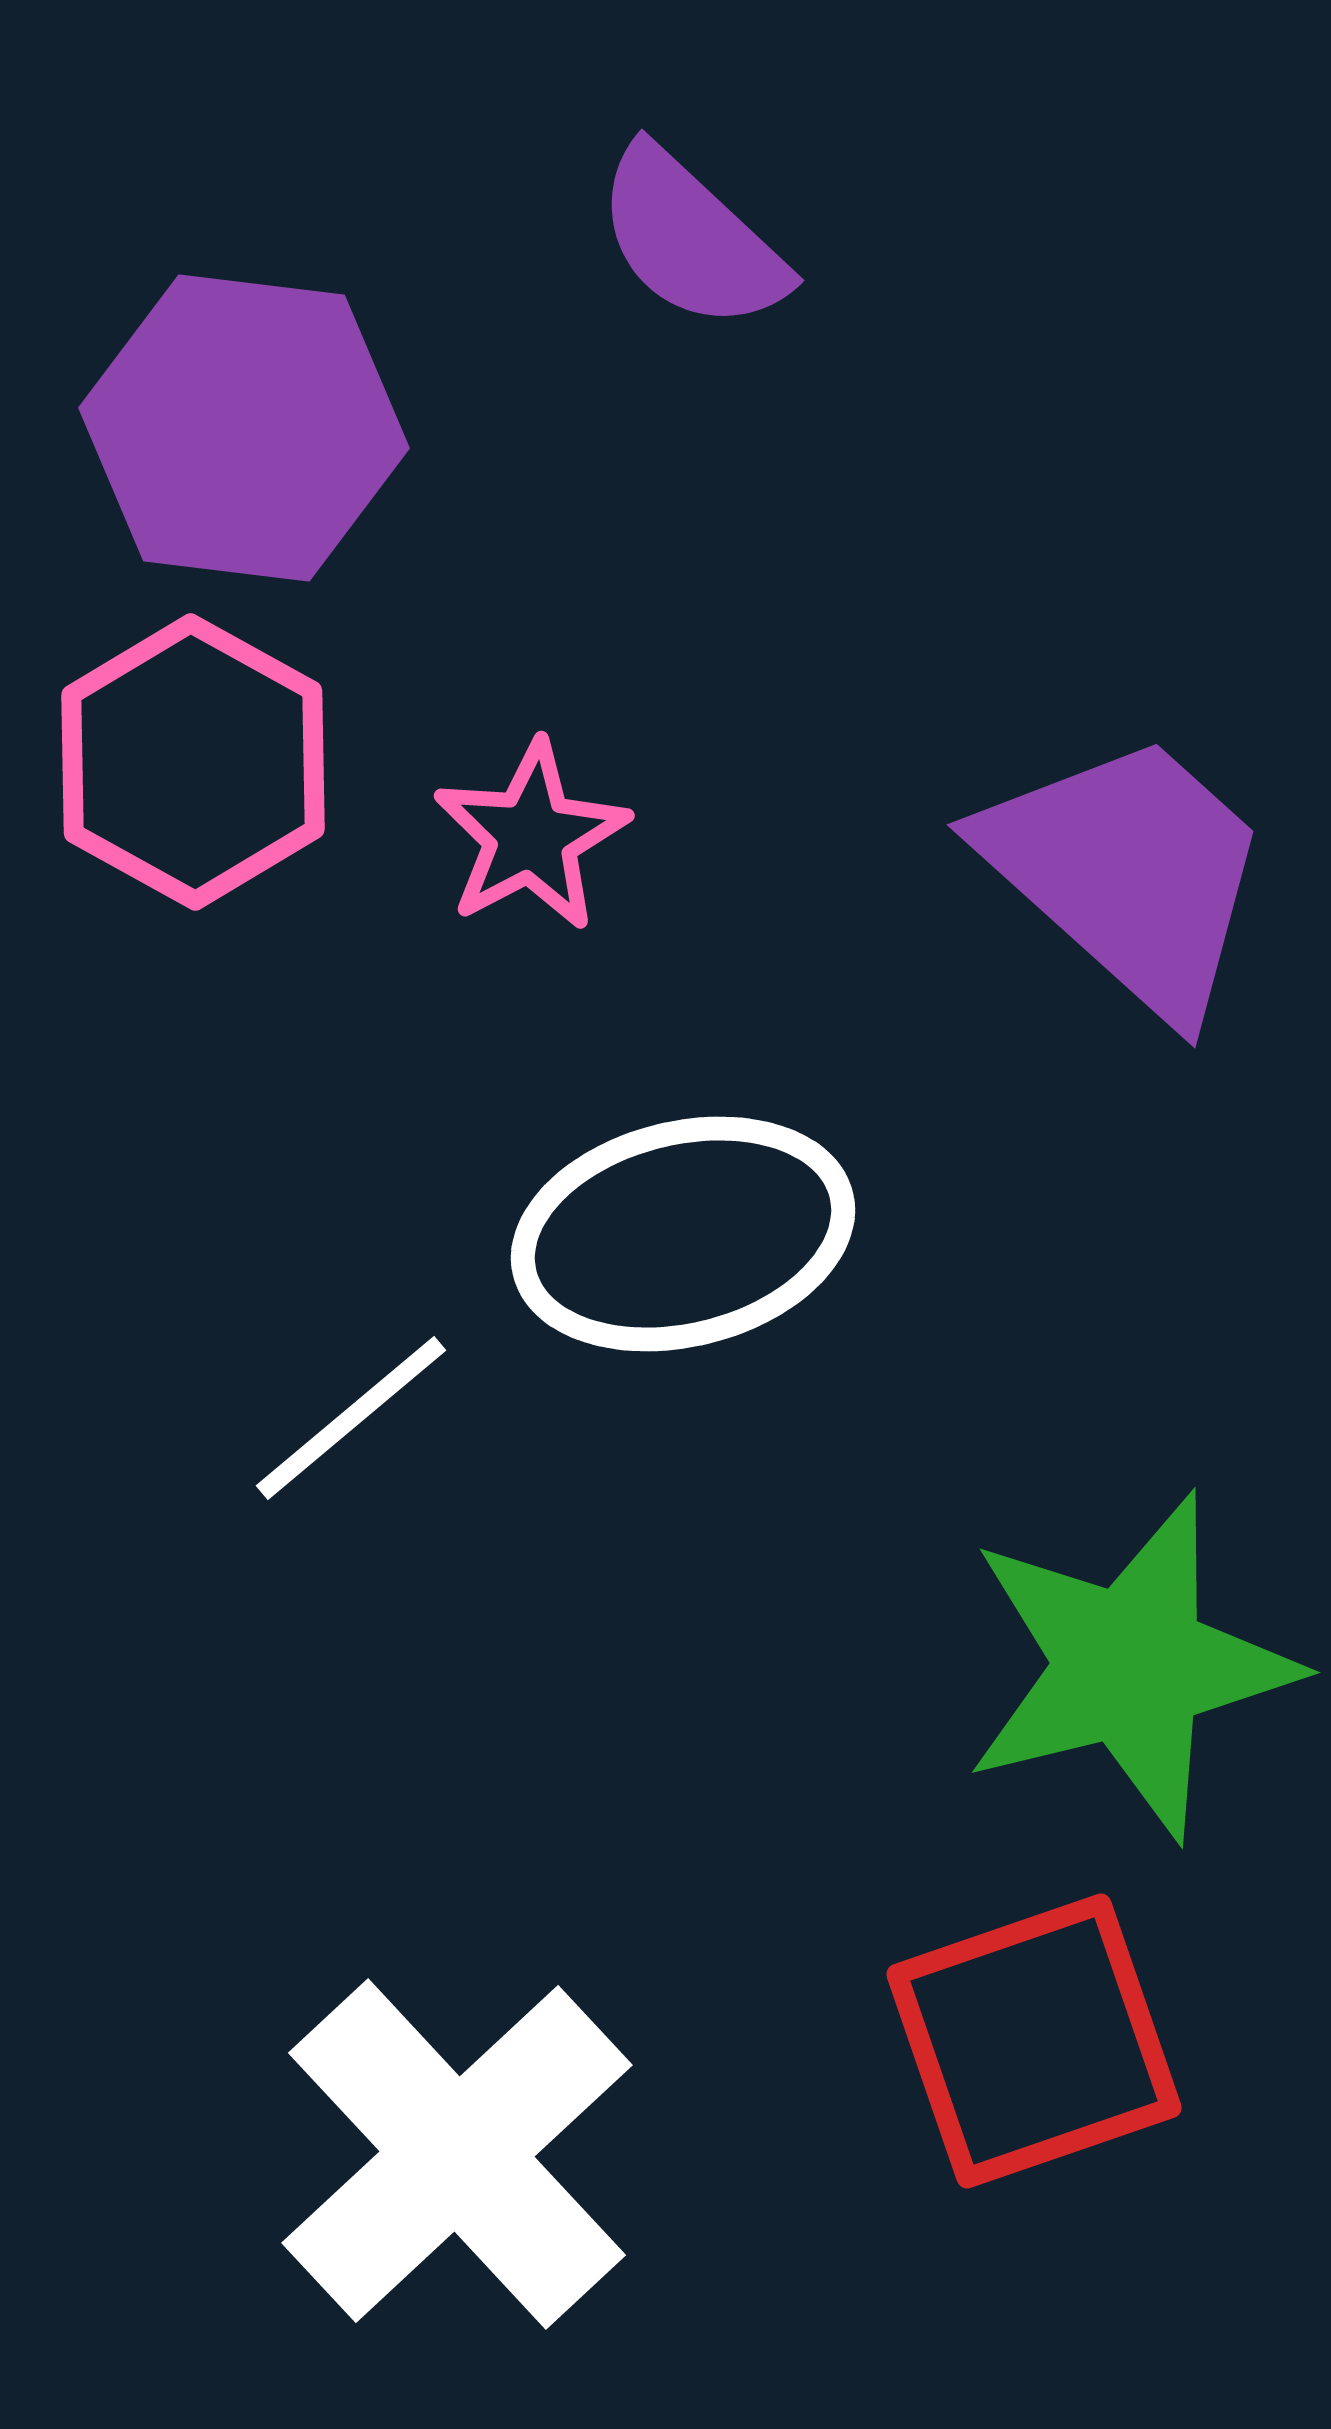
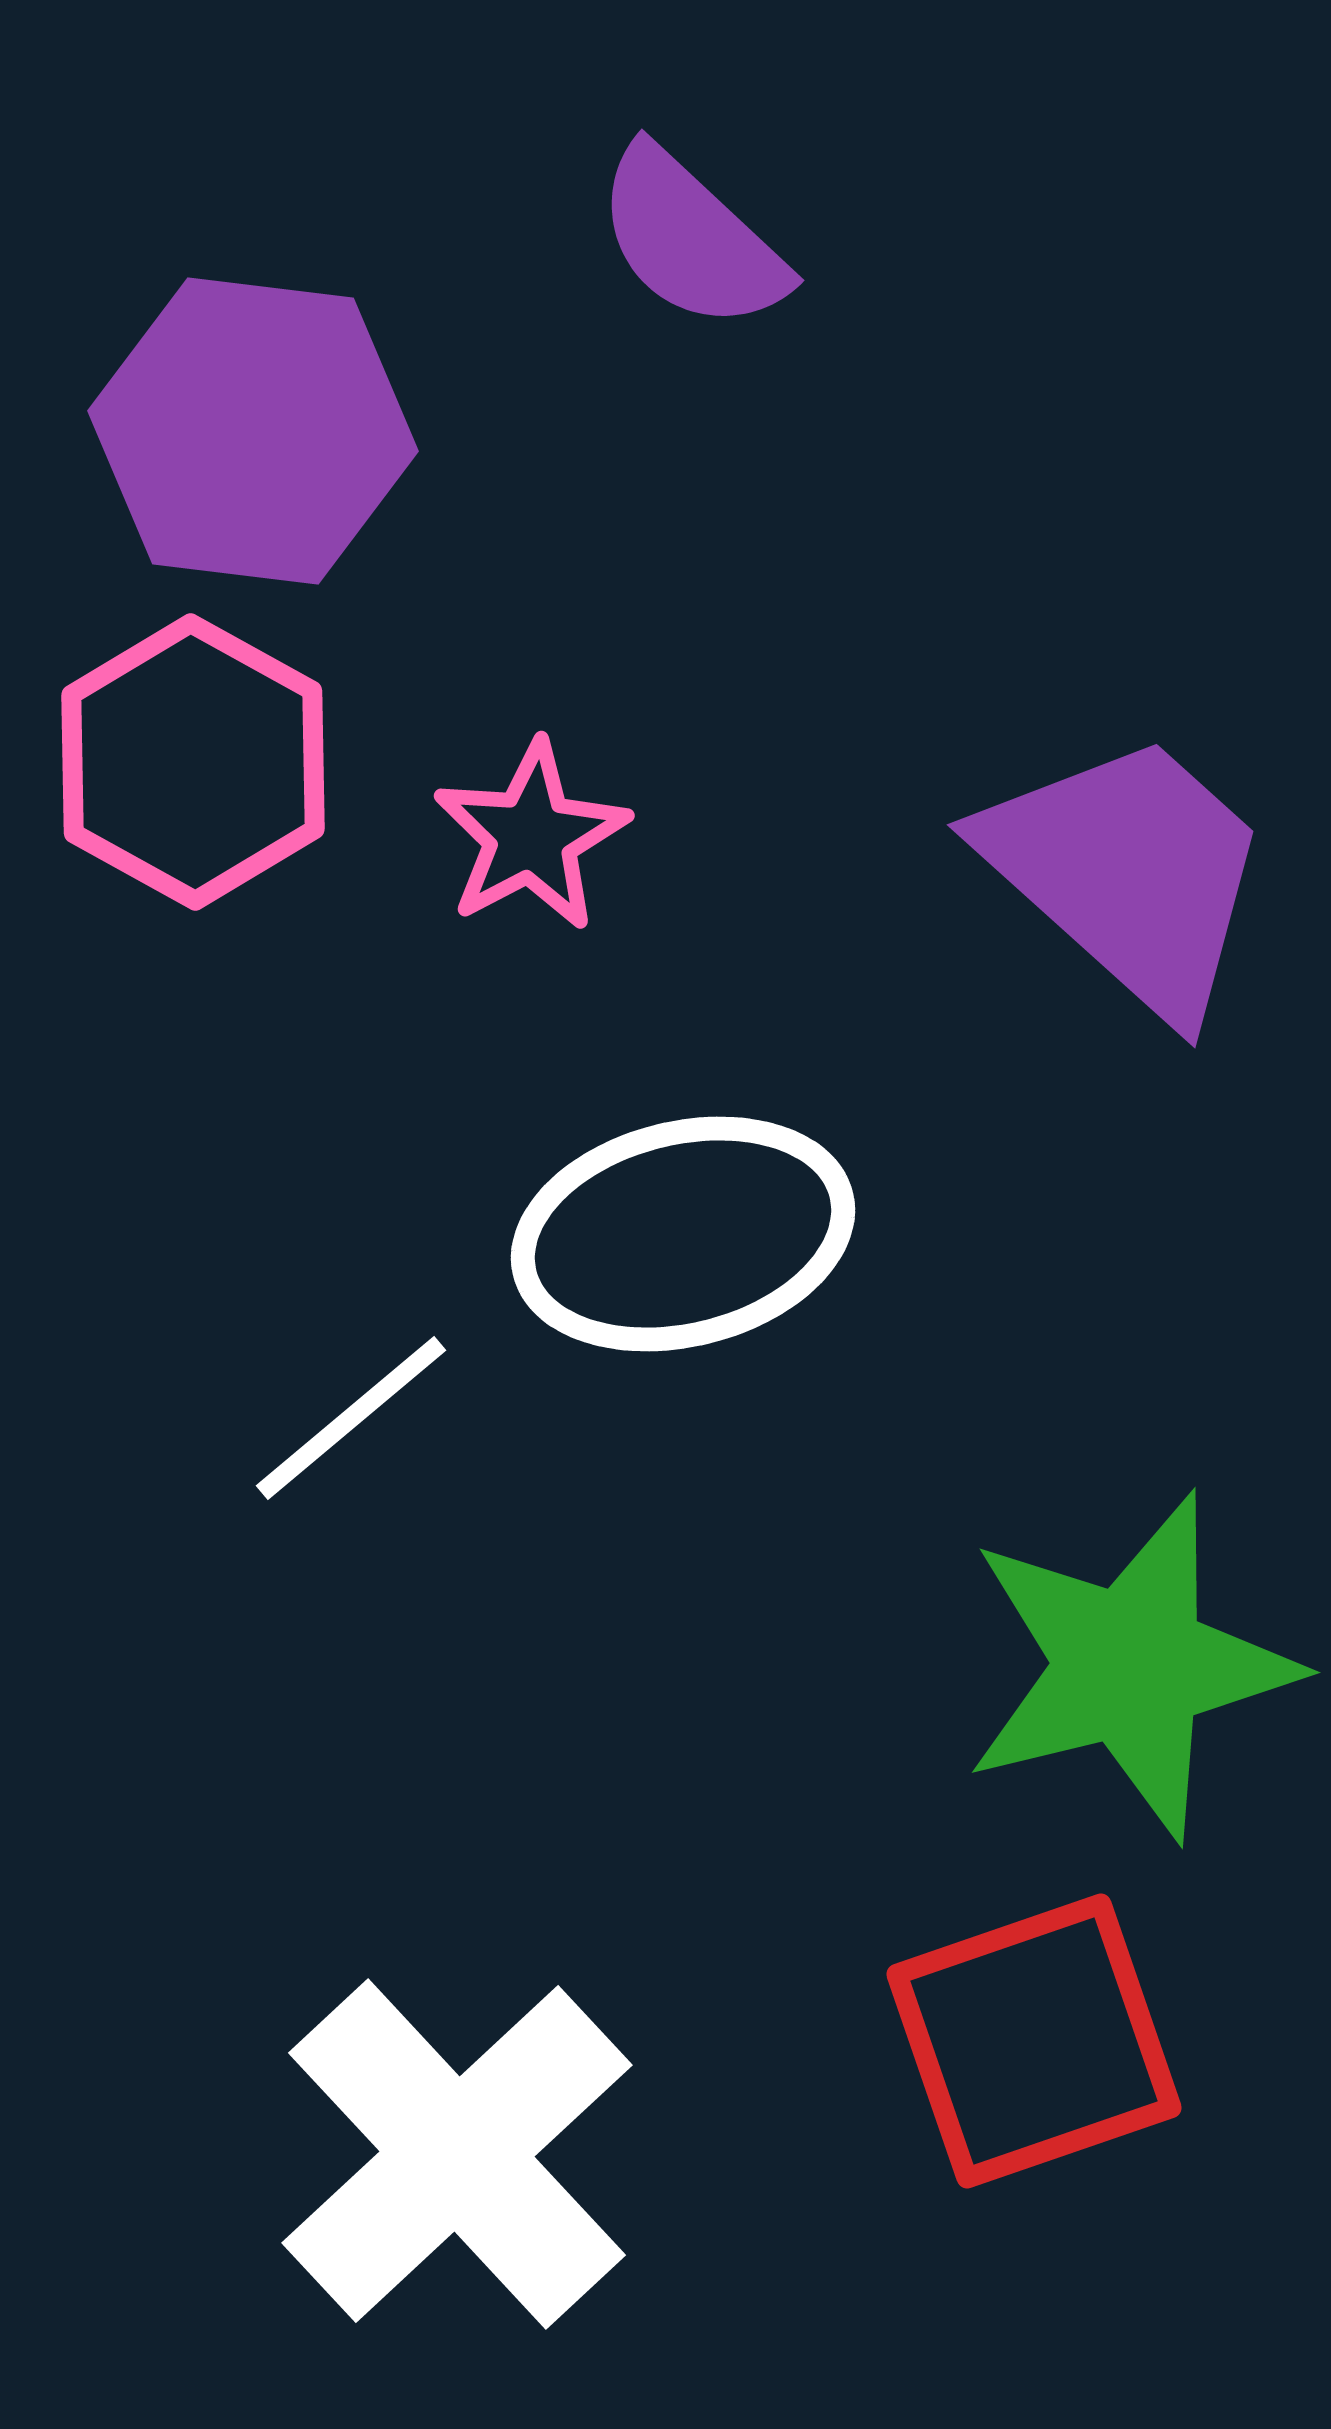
purple hexagon: moved 9 px right, 3 px down
